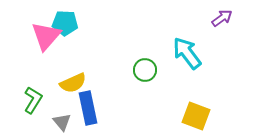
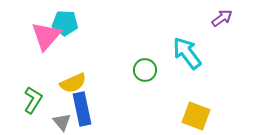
blue rectangle: moved 6 px left, 1 px down
